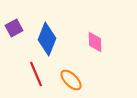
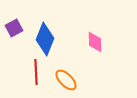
blue diamond: moved 2 px left
red line: moved 2 px up; rotated 20 degrees clockwise
orange ellipse: moved 5 px left
